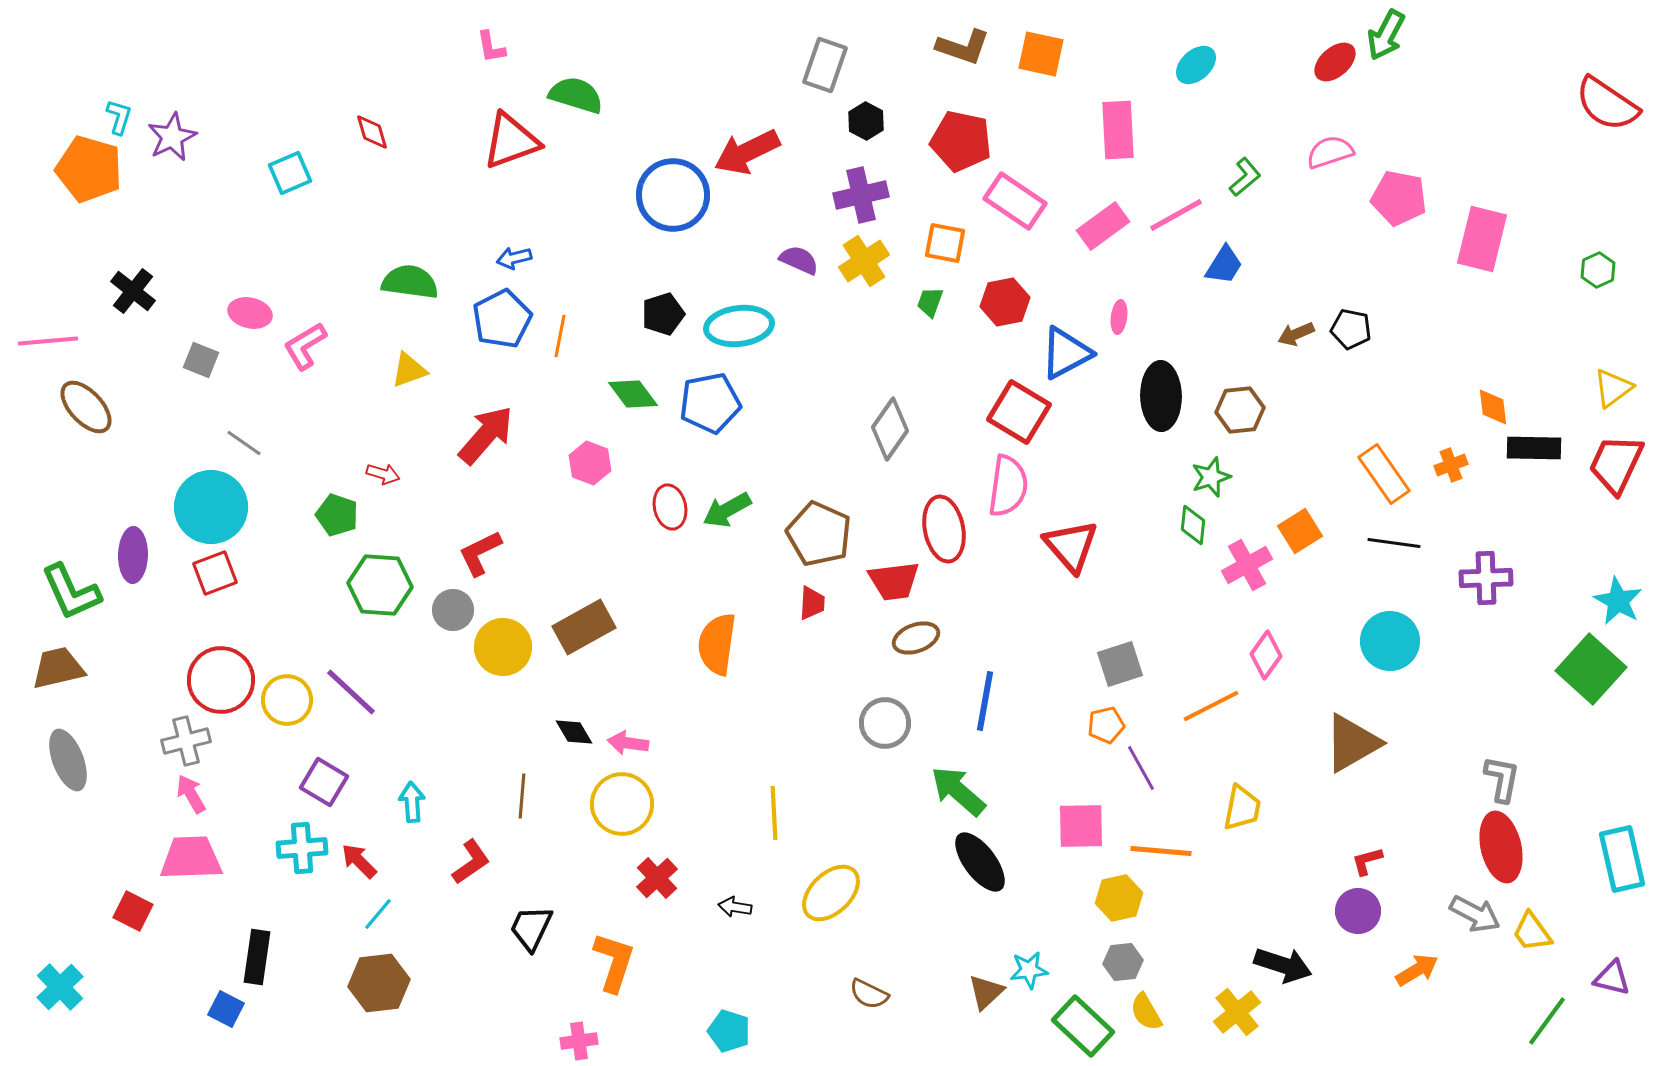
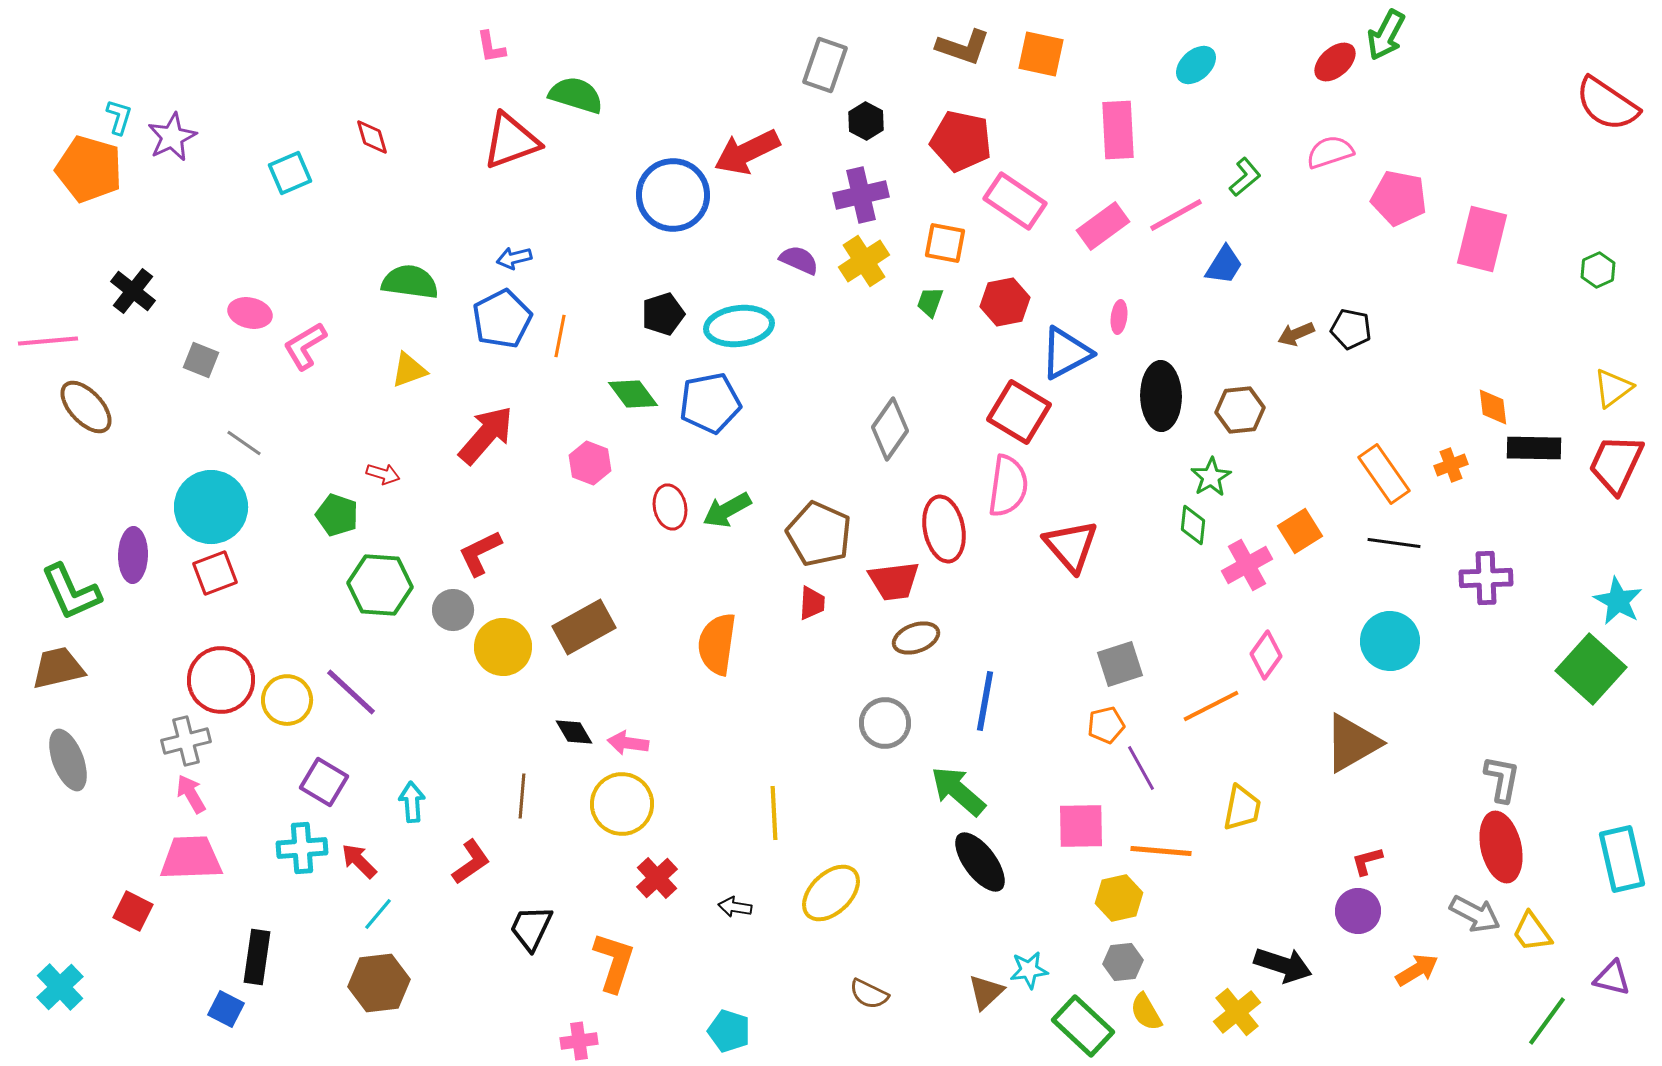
red diamond at (372, 132): moved 5 px down
green star at (1211, 477): rotated 12 degrees counterclockwise
